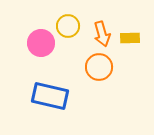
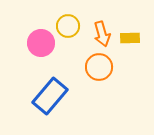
blue rectangle: rotated 63 degrees counterclockwise
